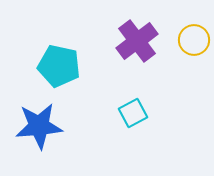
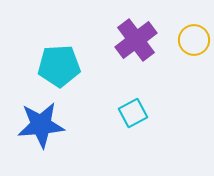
purple cross: moved 1 px left, 1 px up
cyan pentagon: rotated 15 degrees counterclockwise
blue star: moved 2 px right, 1 px up
